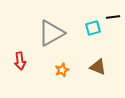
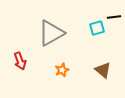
black line: moved 1 px right
cyan square: moved 4 px right
red arrow: rotated 12 degrees counterclockwise
brown triangle: moved 5 px right, 3 px down; rotated 18 degrees clockwise
